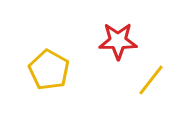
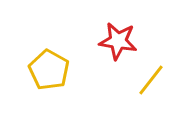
red star: rotated 9 degrees clockwise
